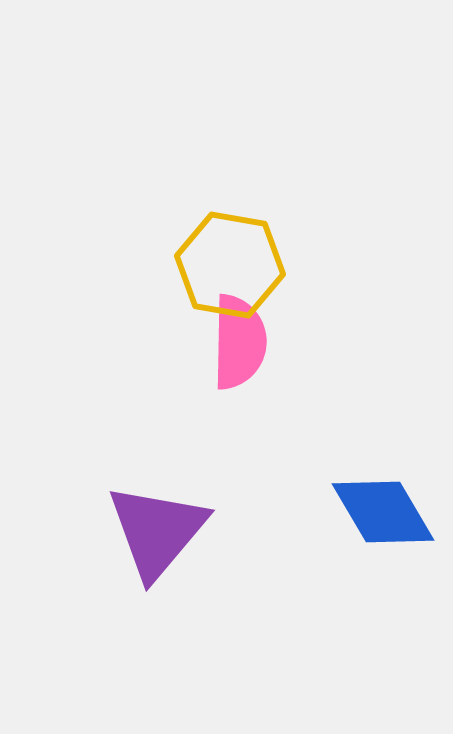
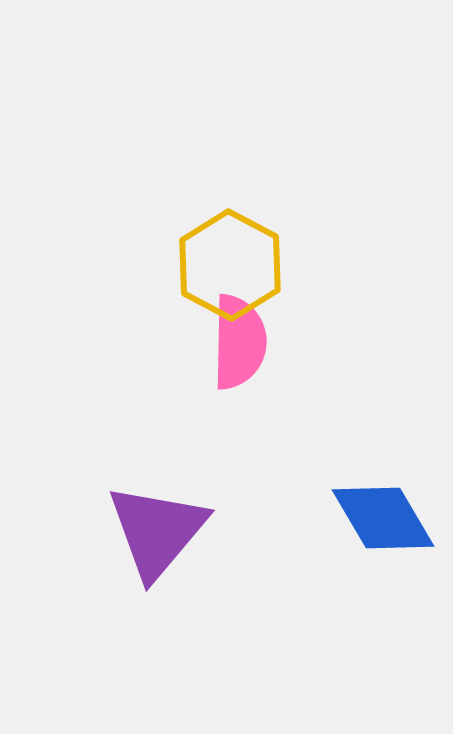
yellow hexagon: rotated 18 degrees clockwise
blue diamond: moved 6 px down
